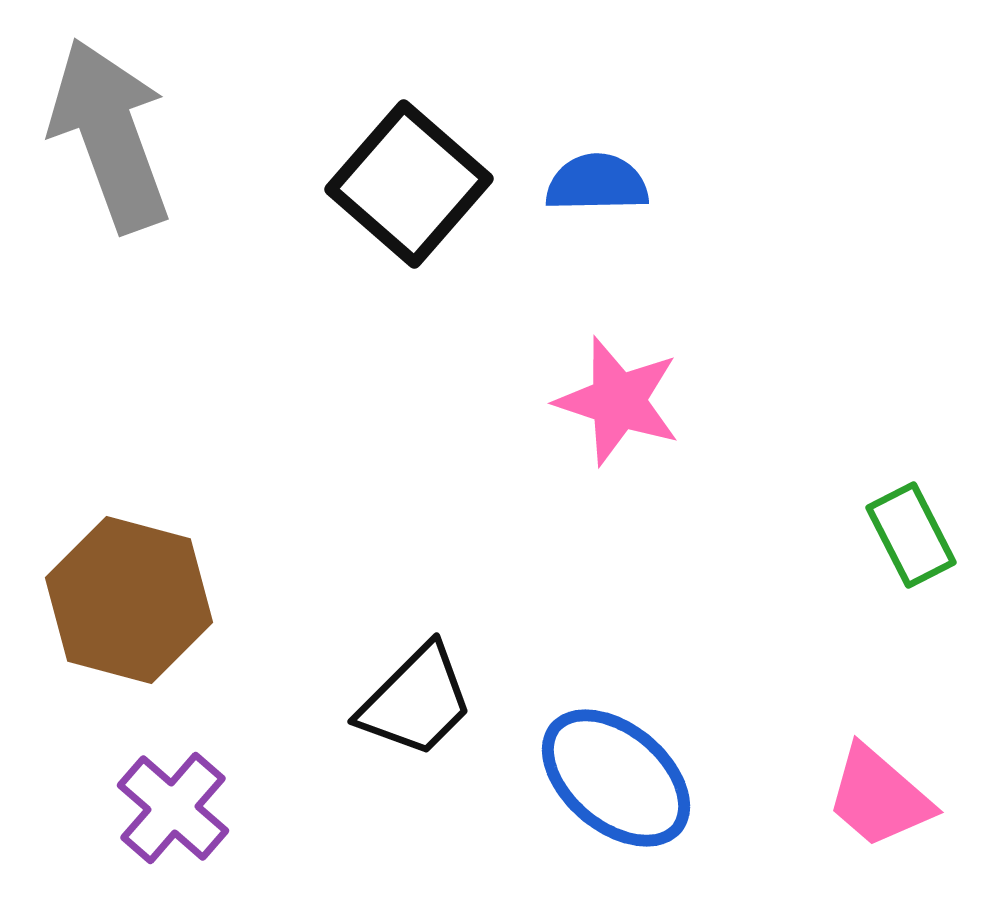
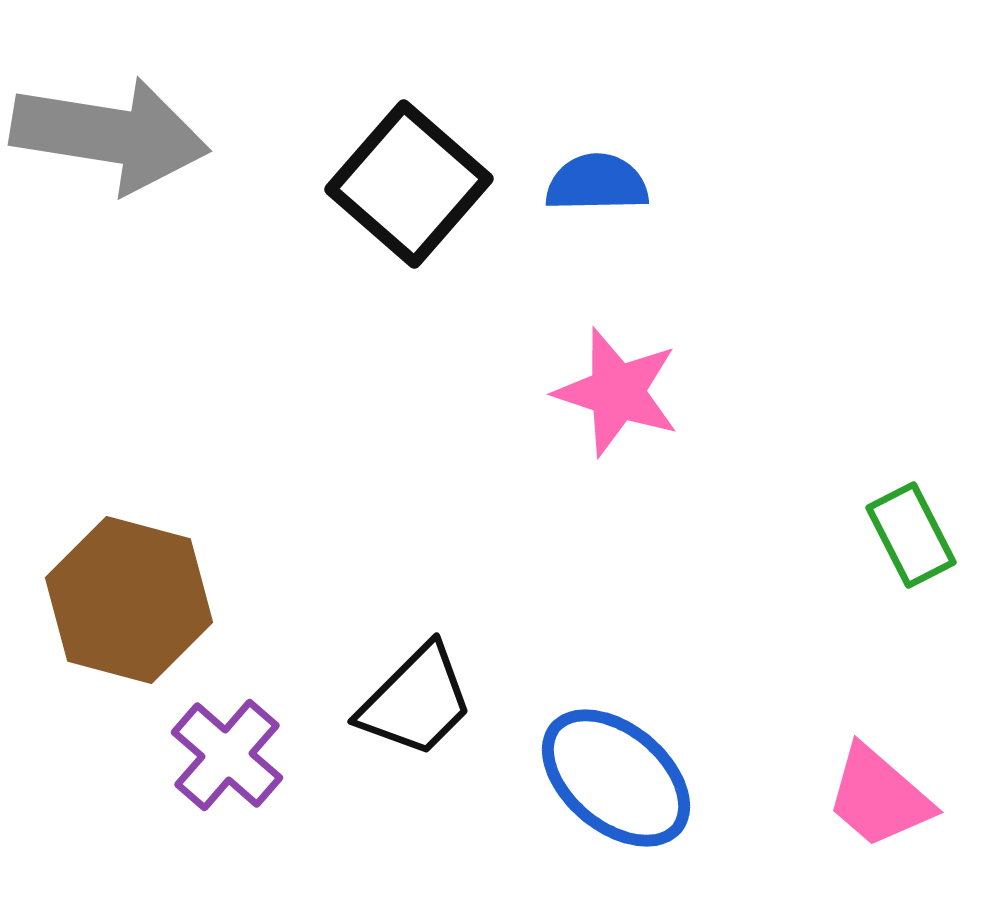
gray arrow: rotated 119 degrees clockwise
pink star: moved 1 px left, 9 px up
purple cross: moved 54 px right, 53 px up
